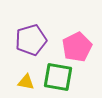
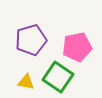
pink pentagon: rotated 16 degrees clockwise
green square: rotated 24 degrees clockwise
